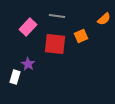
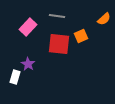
red square: moved 4 px right
